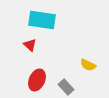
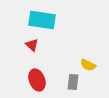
red triangle: moved 2 px right
red ellipse: rotated 45 degrees counterclockwise
gray rectangle: moved 7 px right, 5 px up; rotated 49 degrees clockwise
